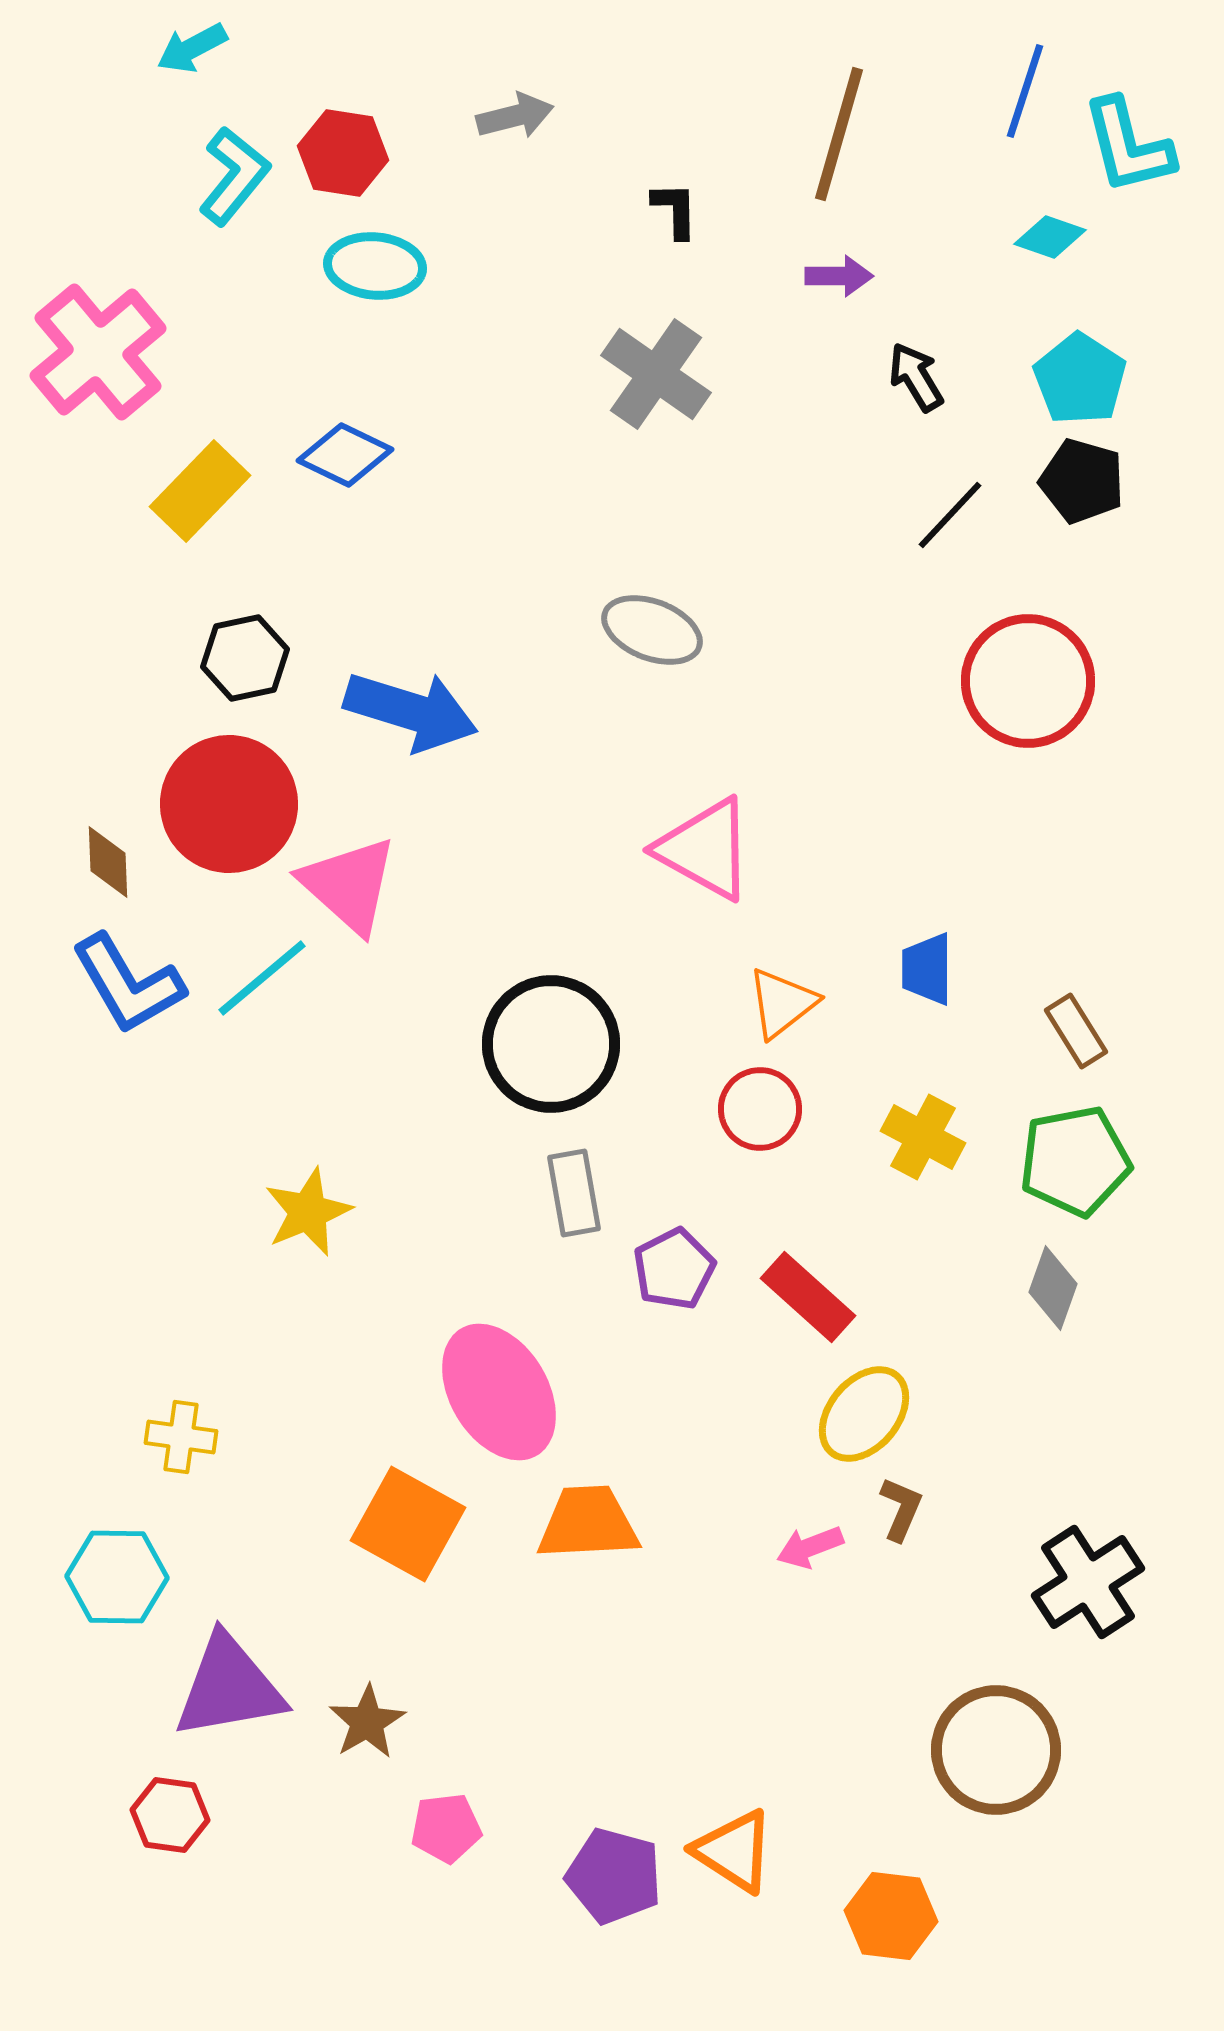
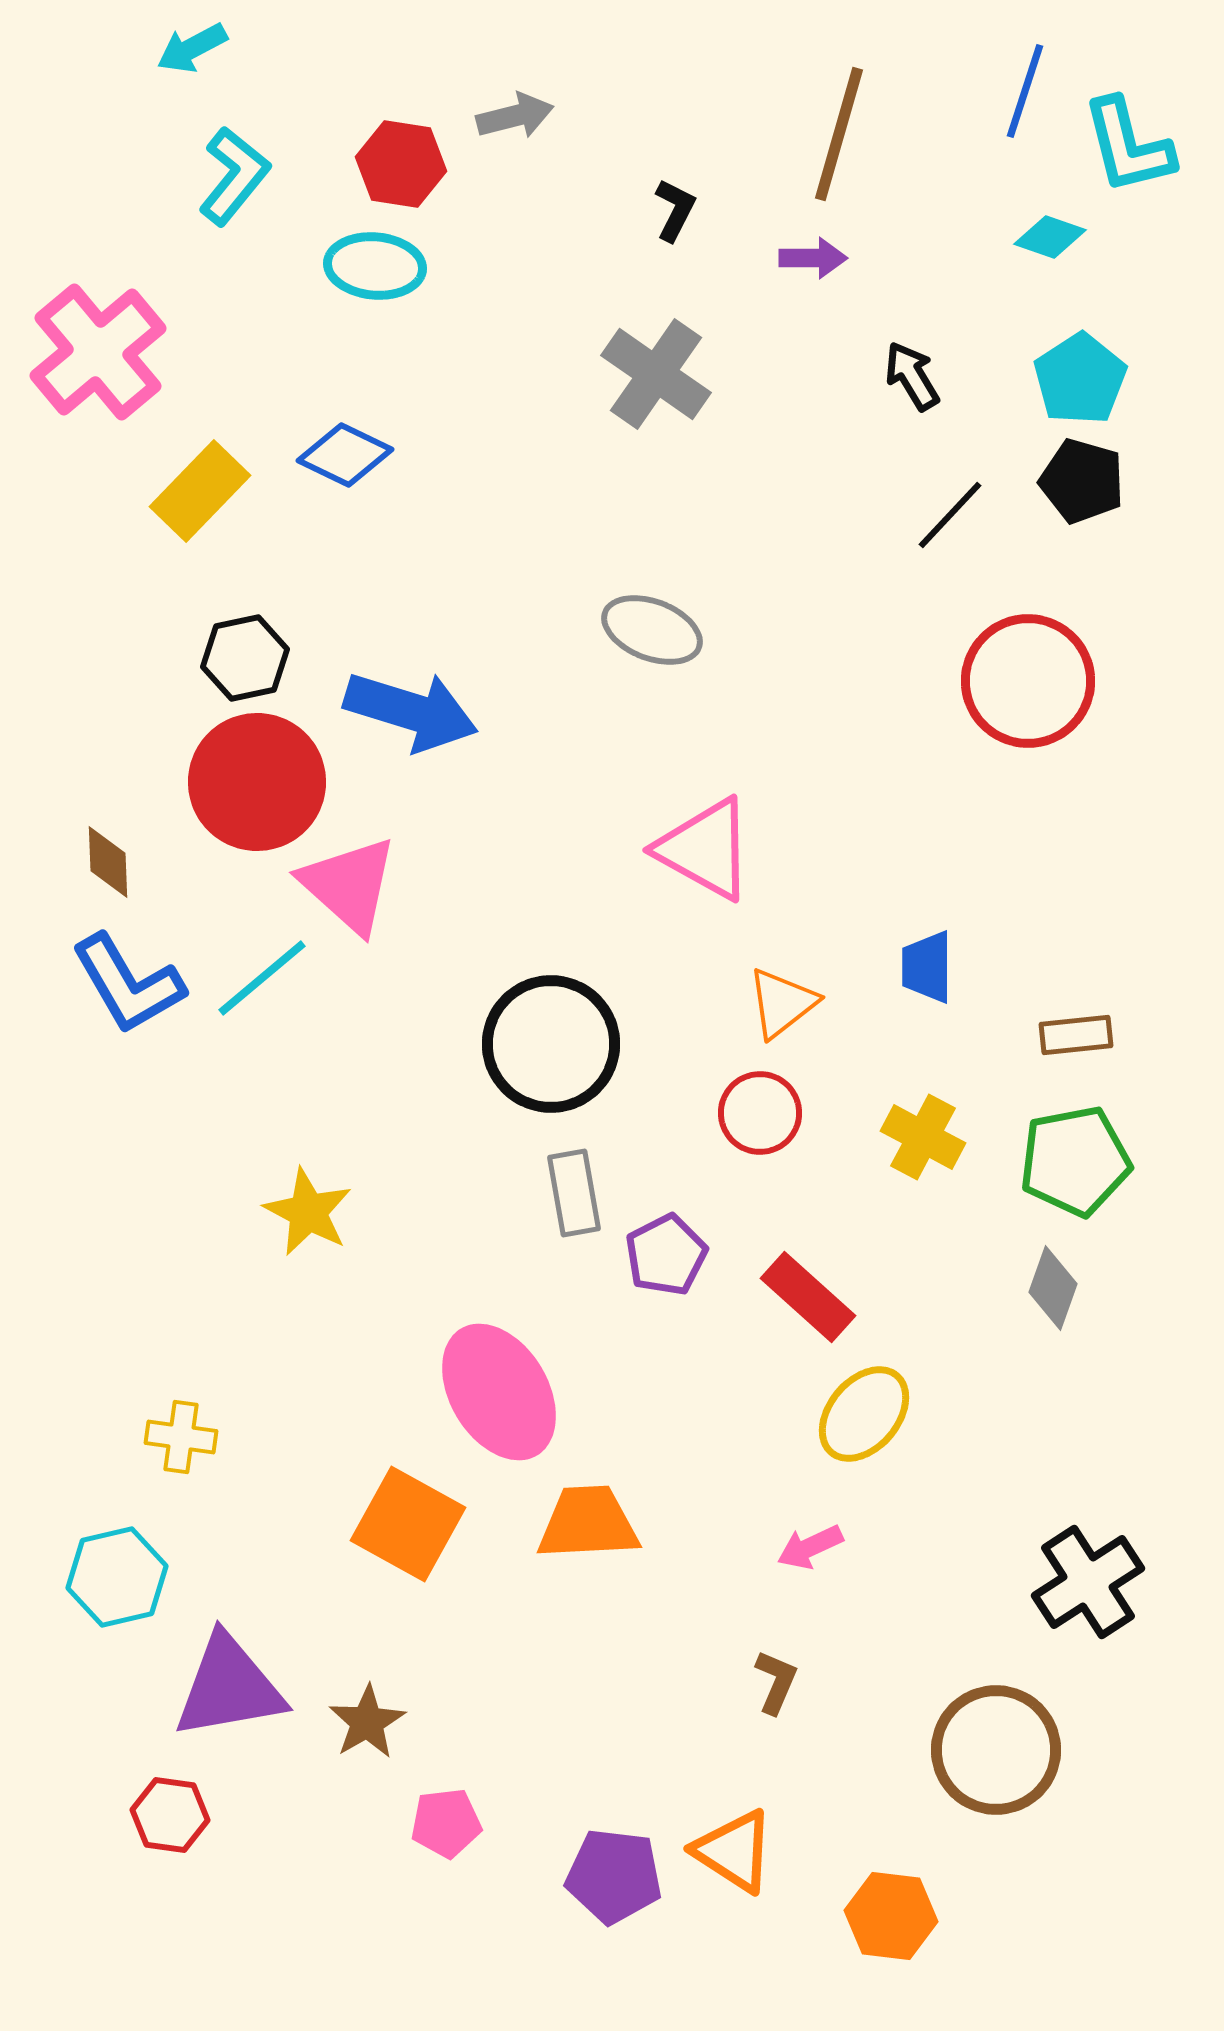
red hexagon at (343, 153): moved 58 px right, 11 px down
black L-shape at (675, 210): rotated 28 degrees clockwise
purple arrow at (839, 276): moved 26 px left, 18 px up
black arrow at (916, 377): moved 4 px left, 1 px up
cyan pentagon at (1080, 379): rotated 6 degrees clockwise
red circle at (229, 804): moved 28 px right, 22 px up
blue trapezoid at (927, 969): moved 2 px up
brown rectangle at (1076, 1031): moved 4 px down; rotated 64 degrees counterclockwise
red circle at (760, 1109): moved 4 px down
yellow star at (308, 1212): rotated 22 degrees counterclockwise
purple pentagon at (674, 1269): moved 8 px left, 14 px up
brown L-shape at (901, 1509): moved 125 px left, 173 px down
pink arrow at (810, 1547): rotated 4 degrees counterclockwise
cyan hexagon at (117, 1577): rotated 14 degrees counterclockwise
pink pentagon at (446, 1828): moved 5 px up
purple pentagon at (614, 1876): rotated 8 degrees counterclockwise
